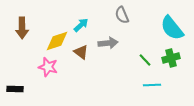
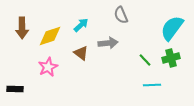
gray semicircle: moved 1 px left
cyan semicircle: rotated 76 degrees clockwise
yellow diamond: moved 7 px left, 5 px up
brown triangle: moved 1 px down
pink star: rotated 30 degrees clockwise
